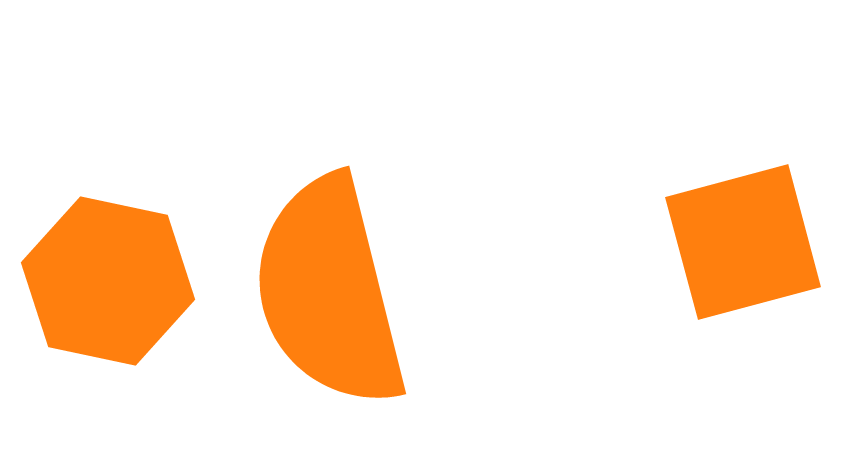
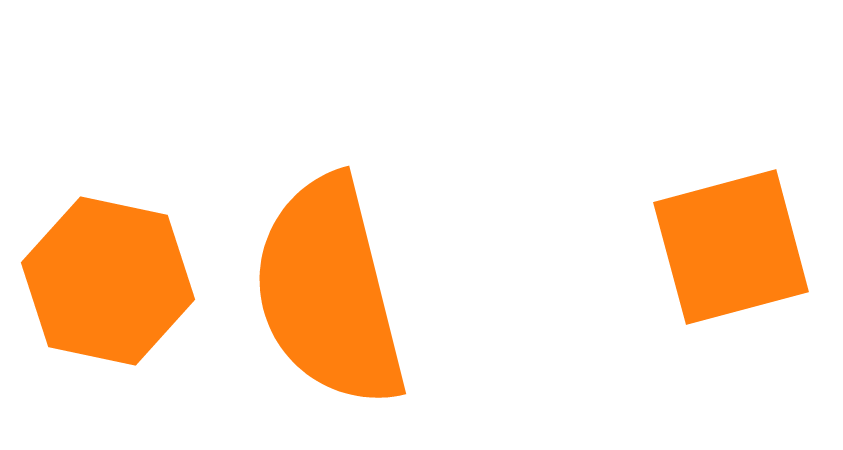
orange square: moved 12 px left, 5 px down
